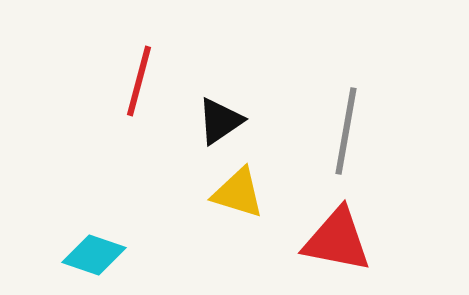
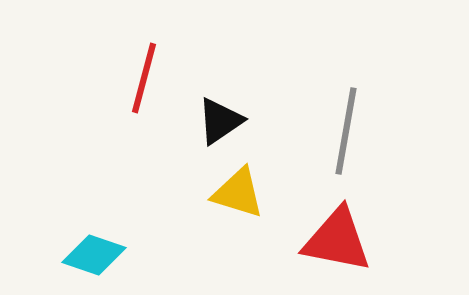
red line: moved 5 px right, 3 px up
